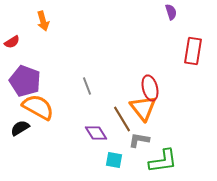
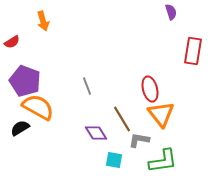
red ellipse: moved 1 px down
orange triangle: moved 18 px right, 6 px down
